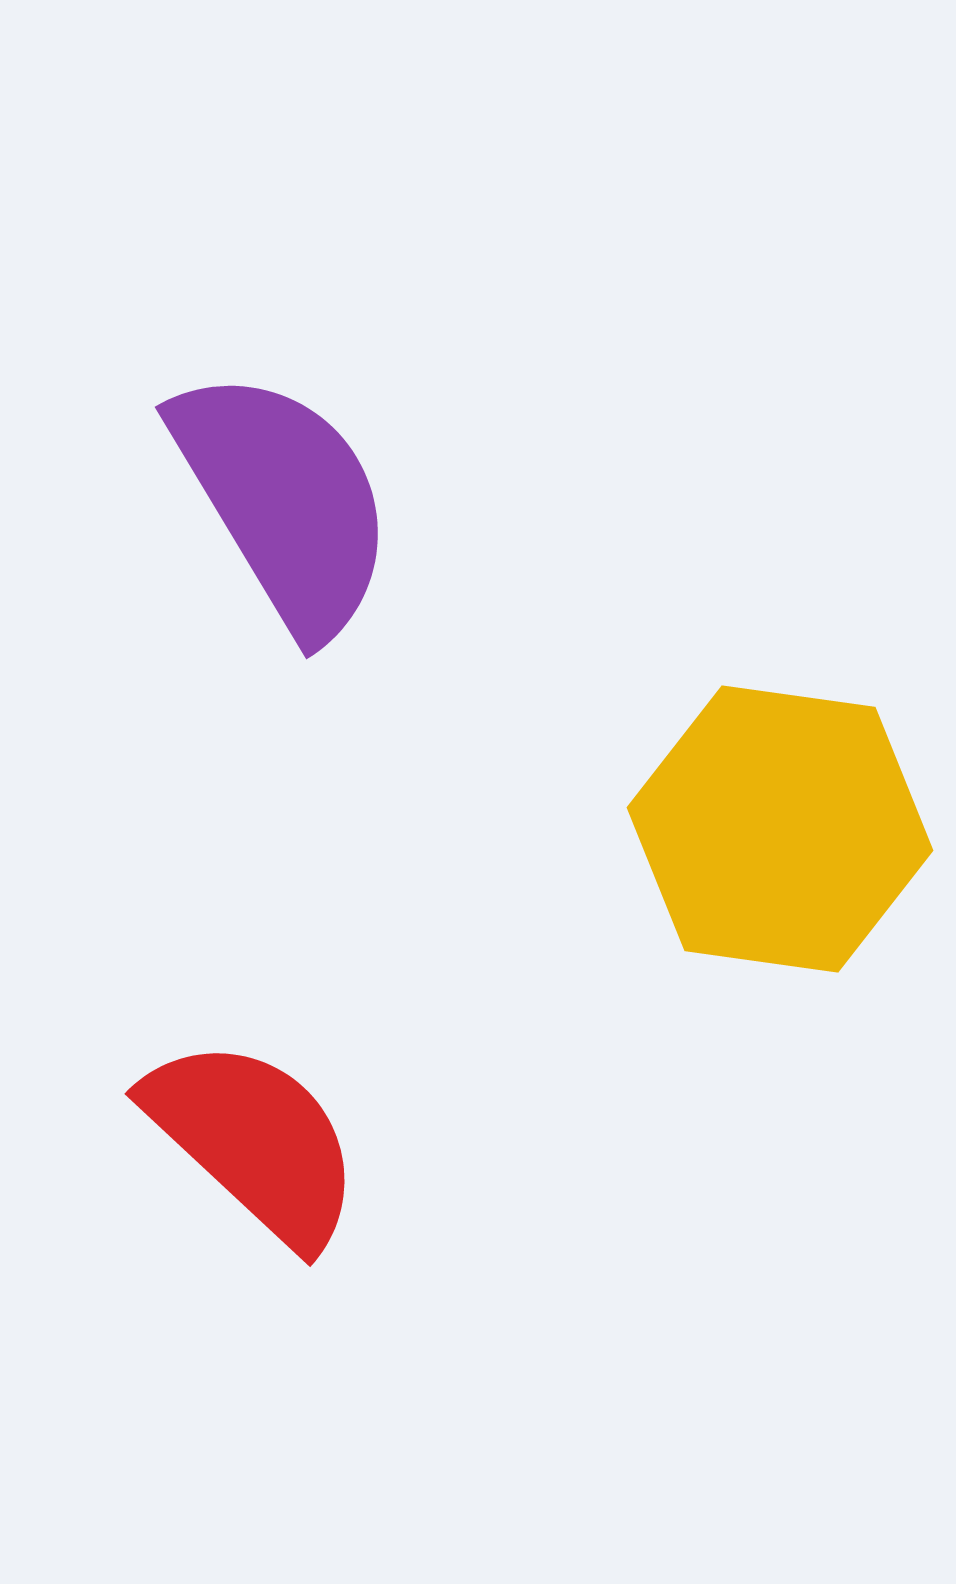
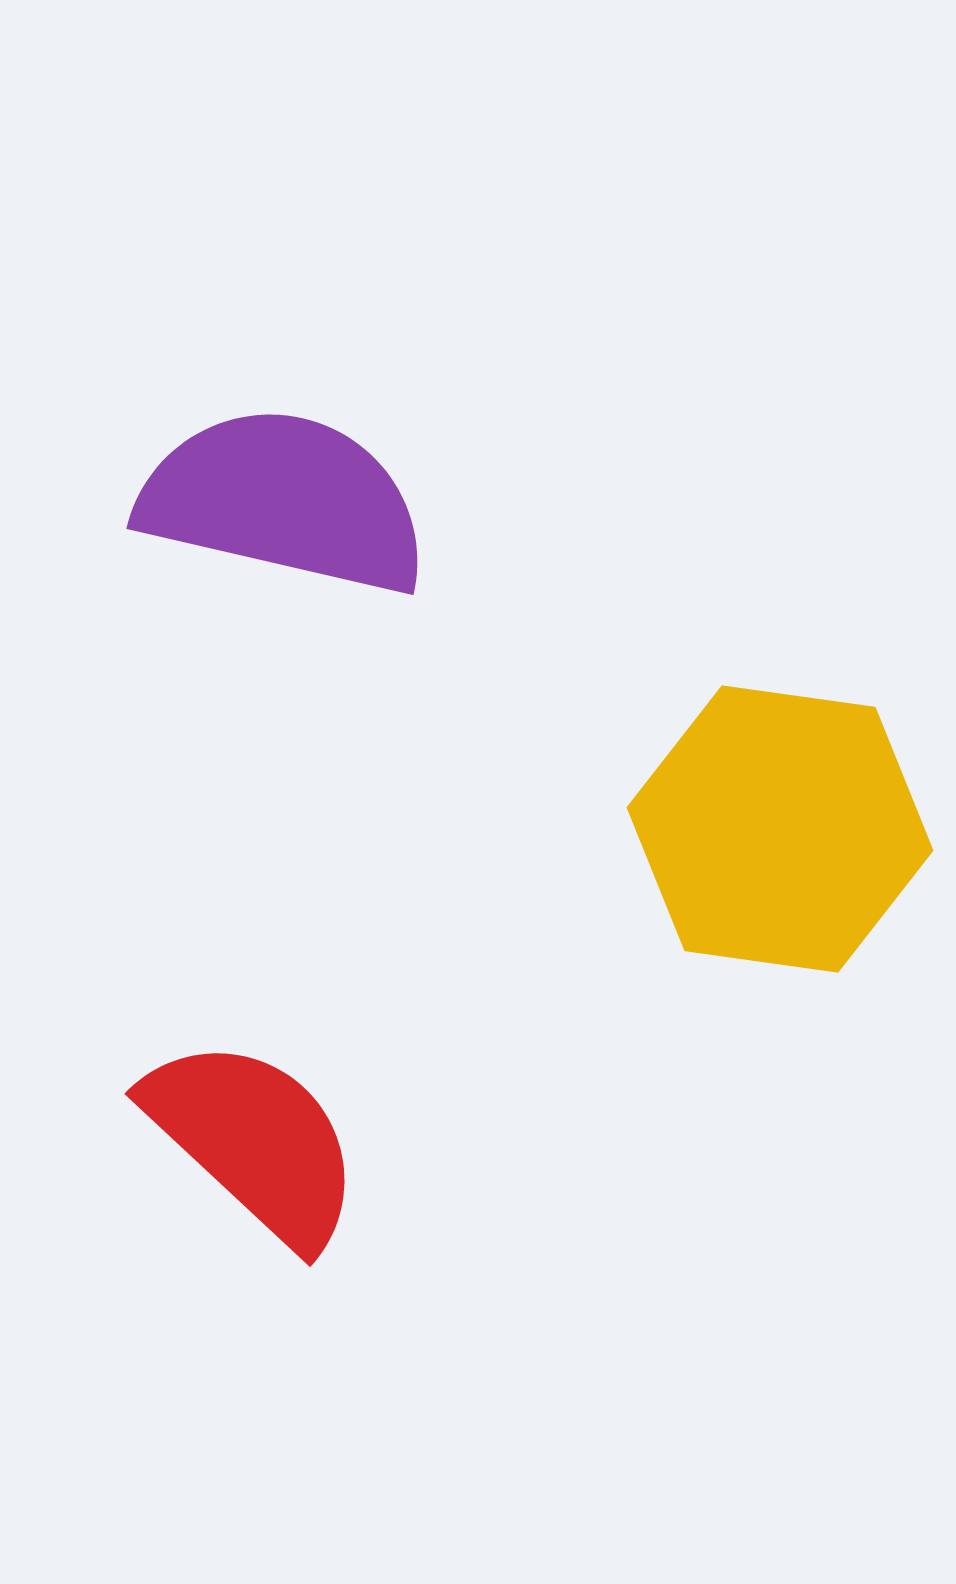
purple semicircle: rotated 46 degrees counterclockwise
